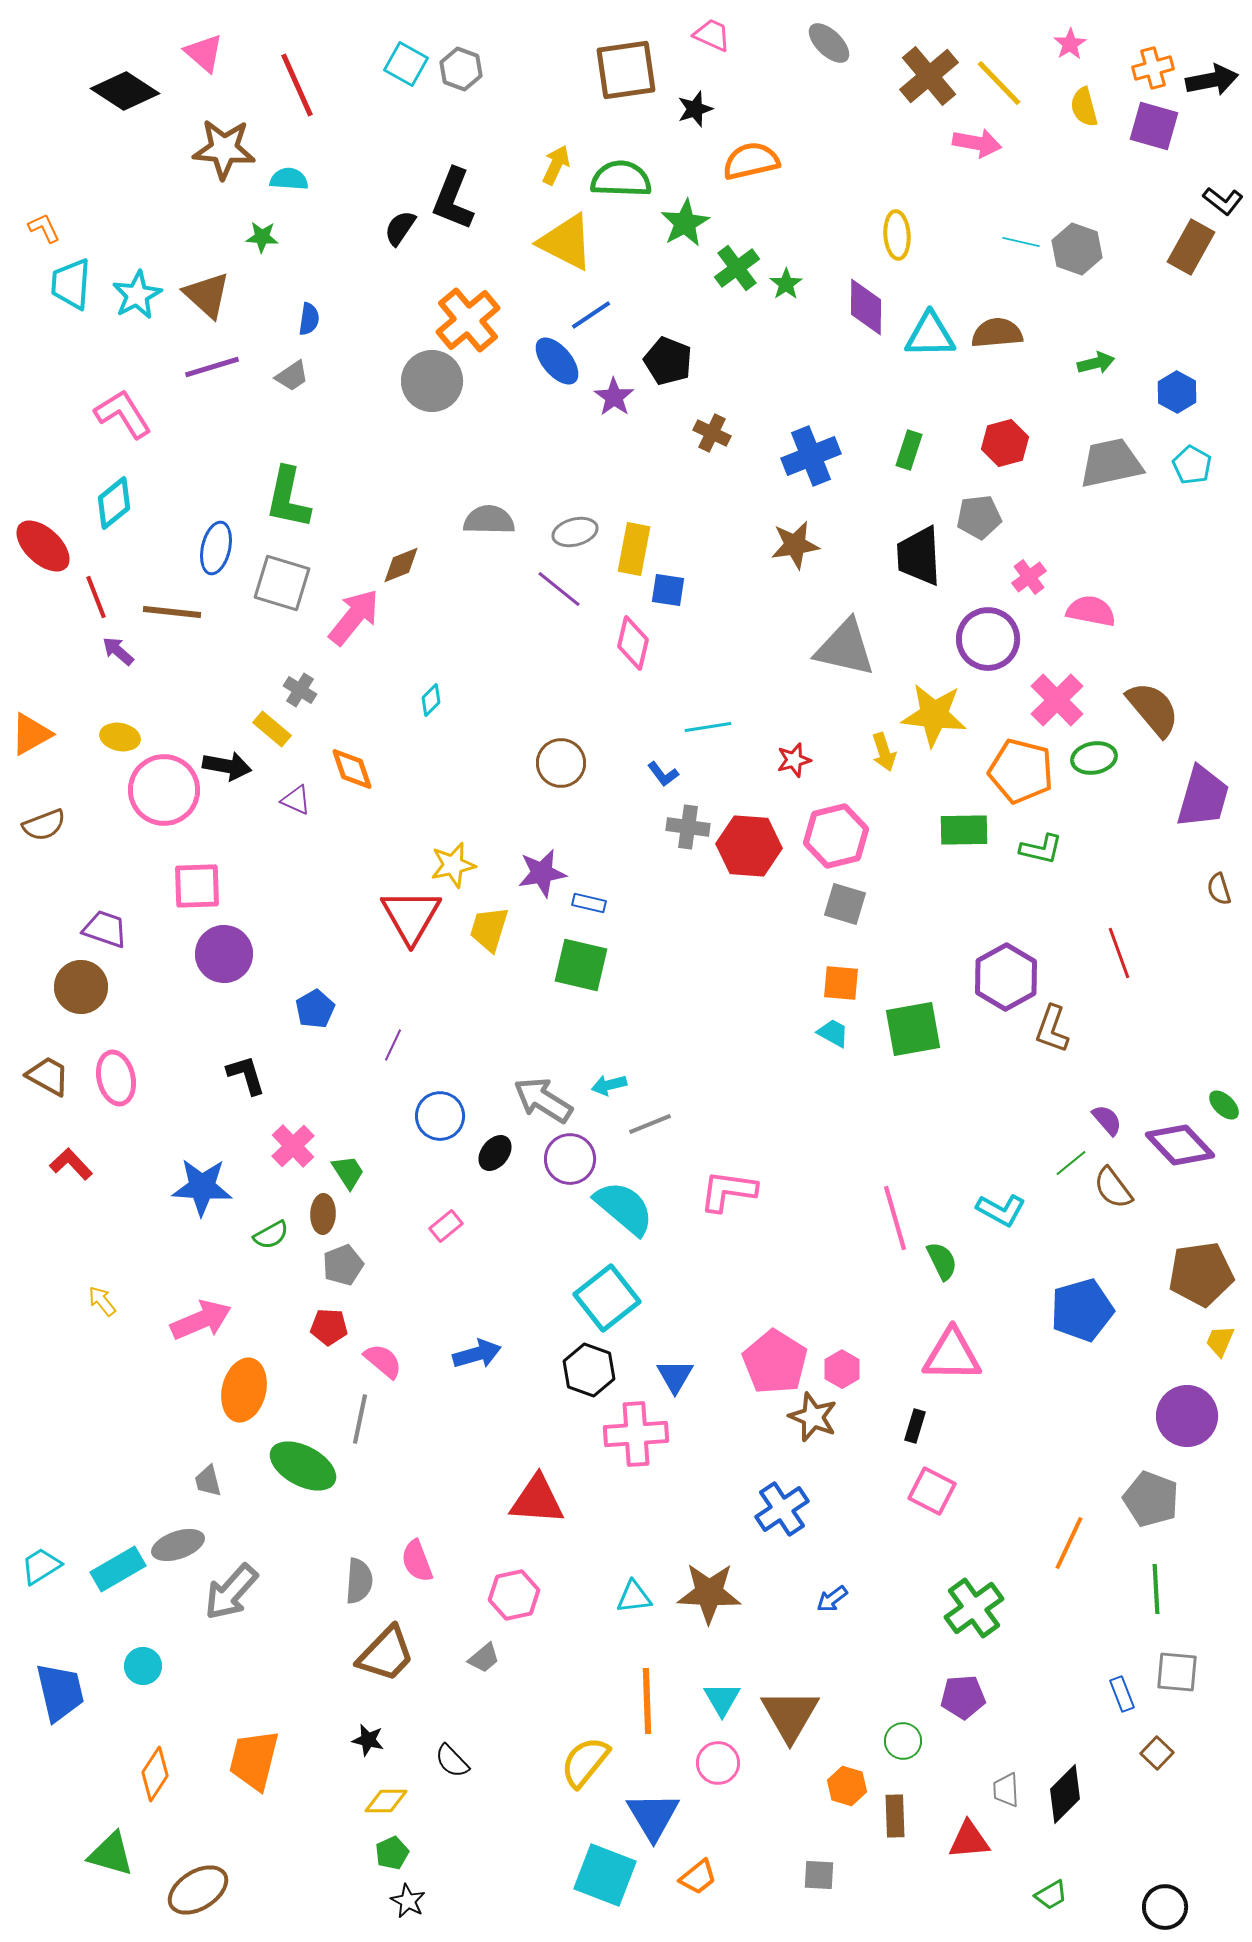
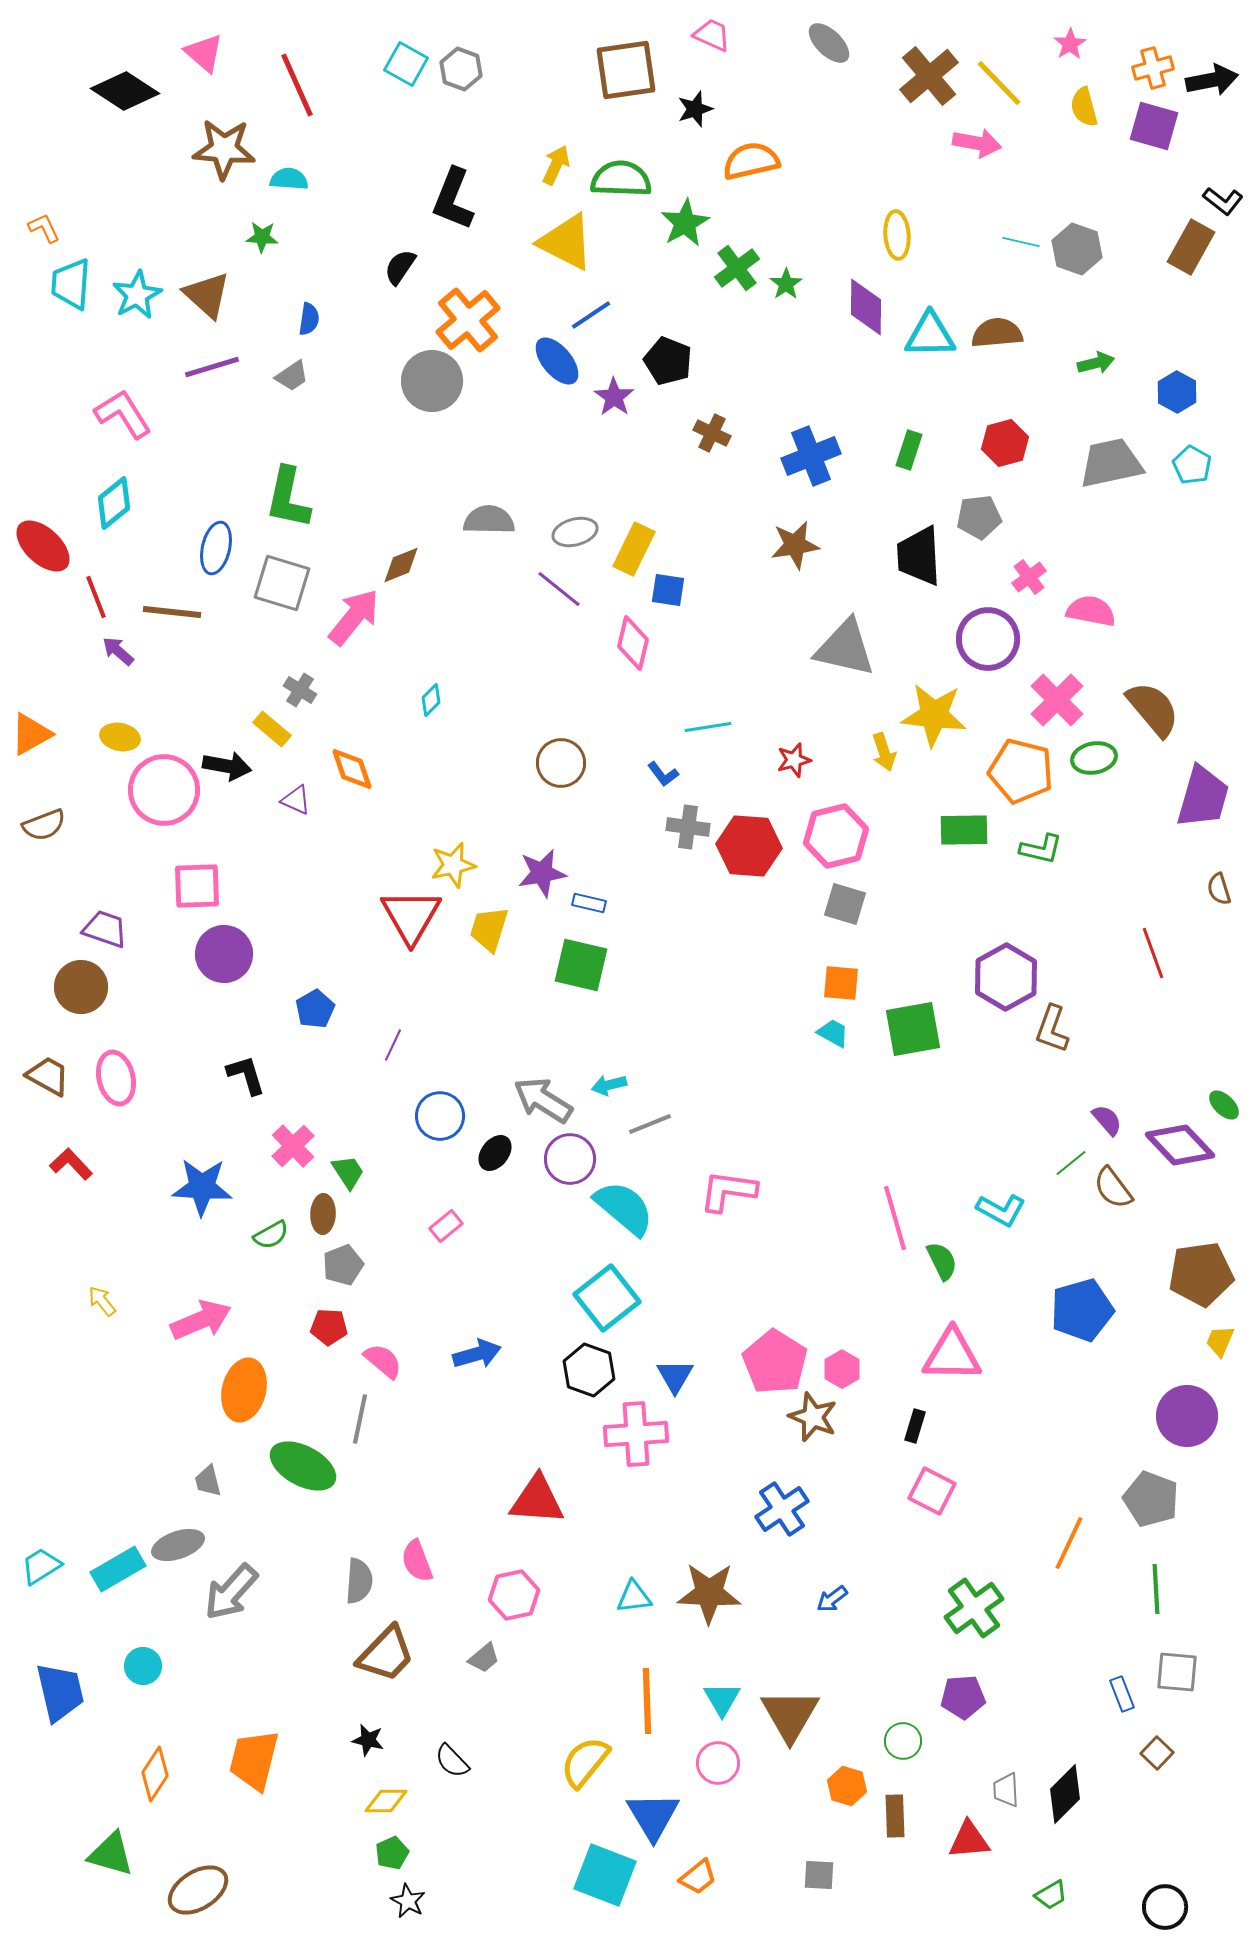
black semicircle at (400, 228): moved 39 px down
yellow rectangle at (634, 549): rotated 15 degrees clockwise
red line at (1119, 953): moved 34 px right
